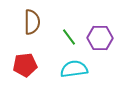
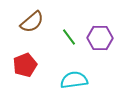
brown semicircle: rotated 50 degrees clockwise
red pentagon: rotated 15 degrees counterclockwise
cyan semicircle: moved 11 px down
